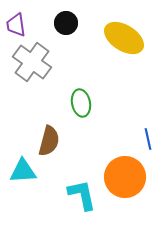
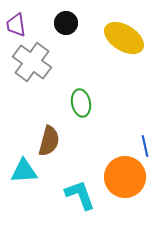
blue line: moved 3 px left, 7 px down
cyan triangle: moved 1 px right
cyan L-shape: moved 2 px left; rotated 8 degrees counterclockwise
